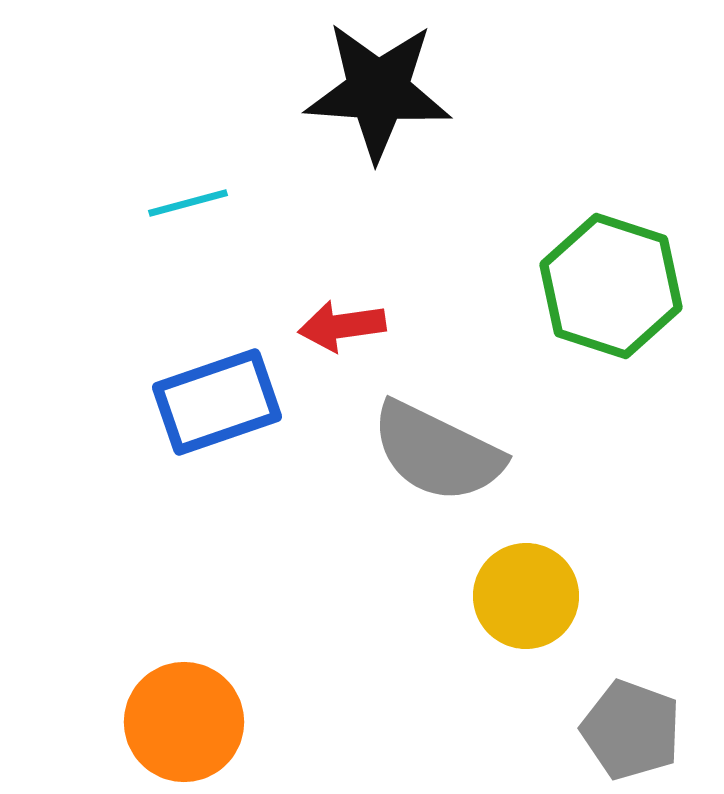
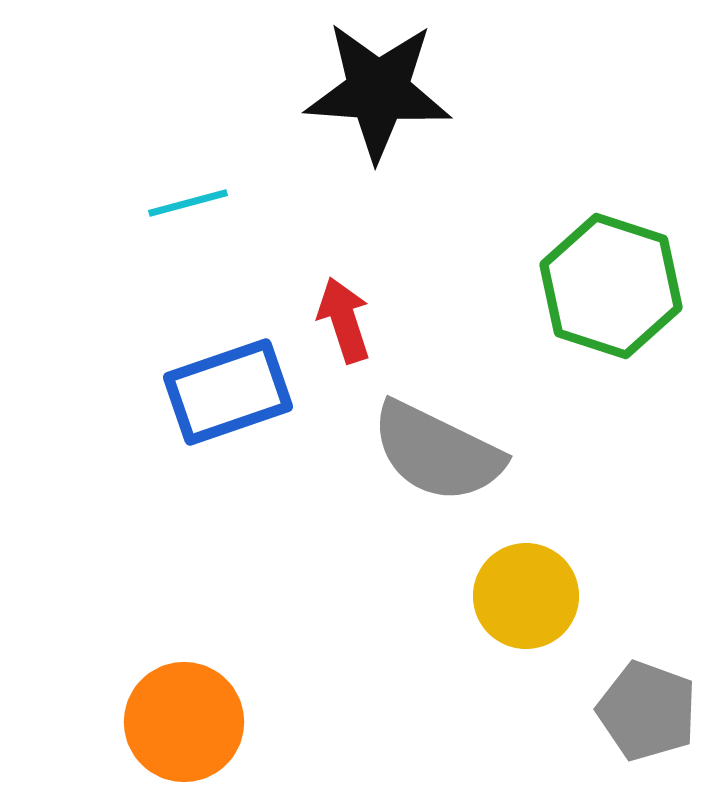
red arrow: moved 2 px right, 6 px up; rotated 80 degrees clockwise
blue rectangle: moved 11 px right, 10 px up
gray pentagon: moved 16 px right, 19 px up
